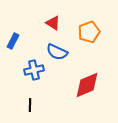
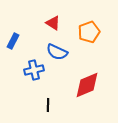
black line: moved 18 px right
